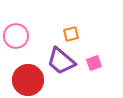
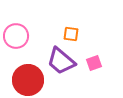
orange square: rotated 21 degrees clockwise
